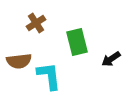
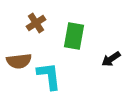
green rectangle: moved 3 px left, 6 px up; rotated 24 degrees clockwise
